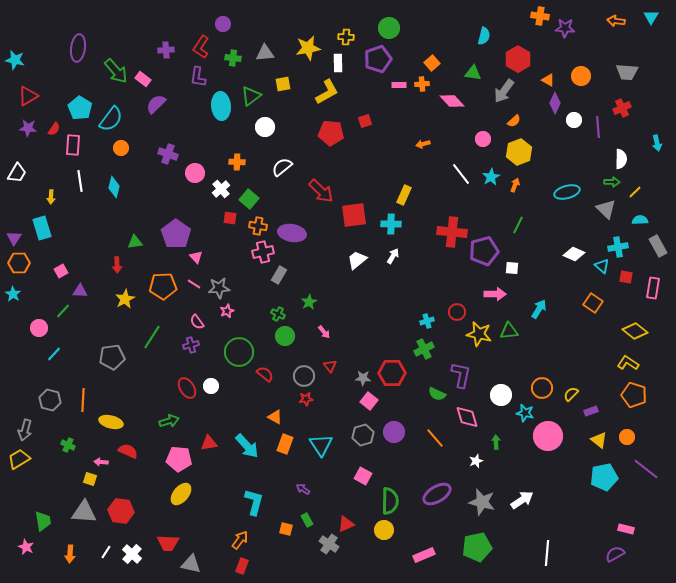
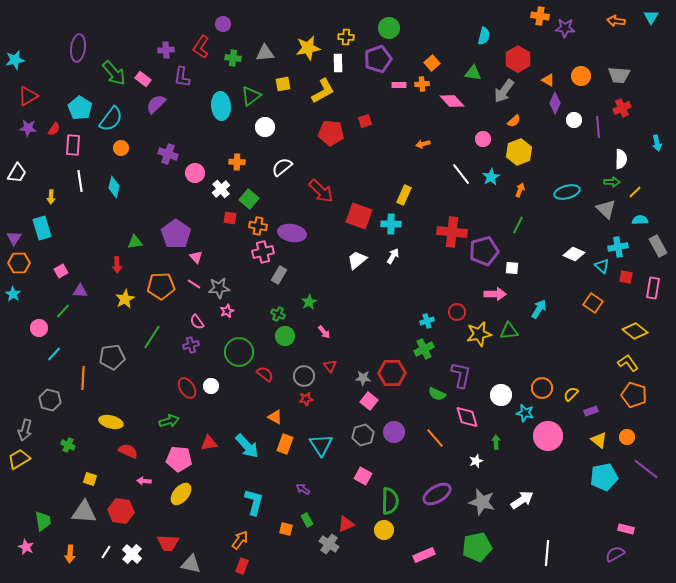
cyan star at (15, 60): rotated 24 degrees counterclockwise
green arrow at (116, 71): moved 2 px left, 2 px down
gray trapezoid at (627, 72): moved 8 px left, 3 px down
purple L-shape at (198, 77): moved 16 px left
yellow L-shape at (327, 92): moved 4 px left, 1 px up
orange arrow at (515, 185): moved 5 px right, 5 px down
red square at (354, 215): moved 5 px right, 1 px down; rotated 28 degrees clockwise
orange pentagon at (163, 286): moved 2 px left
yellow star at (479, 334): rotated 25 degrees counterclockwise
yellow L-shape at (628, 363): rotated 20 degrees clockwise
orange line at (83, 400): moved 22 px up
pink arrow at (101, 462): moved 43 px right, 19 px down
